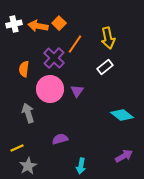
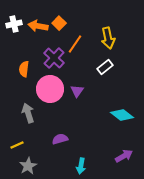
yellow line: moved 3 px up
